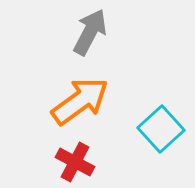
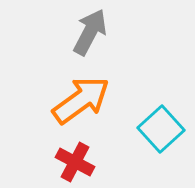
orange arrow: moved 1 px right, 1 px up
